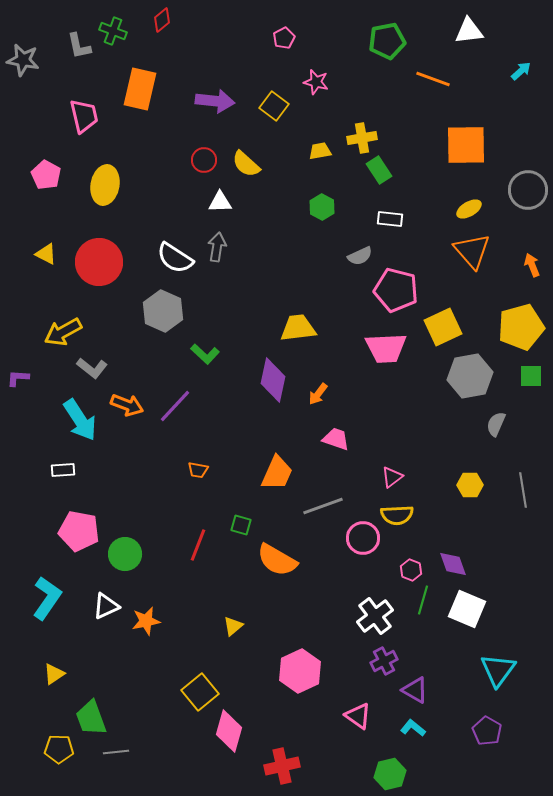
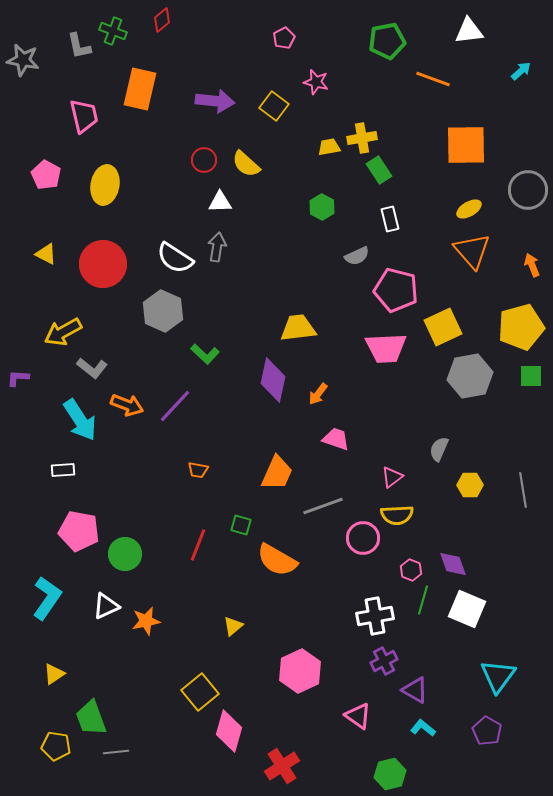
yellow trapezoid at (320, 151): moved 9 px right, 4 px up
white rectangle at (390, 219): rotated 70 degrees clockwise
gray semicircle at (360, 256): moved 3 px left
red circle at (99, 262): moved 4 px right, 2 px down
gray semicircle at (496, 424): moved 57 px left, 25 px down
white cross at (375, 616): rotated 27 degrees clockwise
cyan triangle at (498, 670): moved 6 px down
cyan L-shape at (413, 728): moved 10 px right
yellow pentagon at (59, 749): moved 3 px left, 3 px up; rotated 8 degrees clockwise
red cross at (282, 766): rotated 20 degrees counterclockwise
